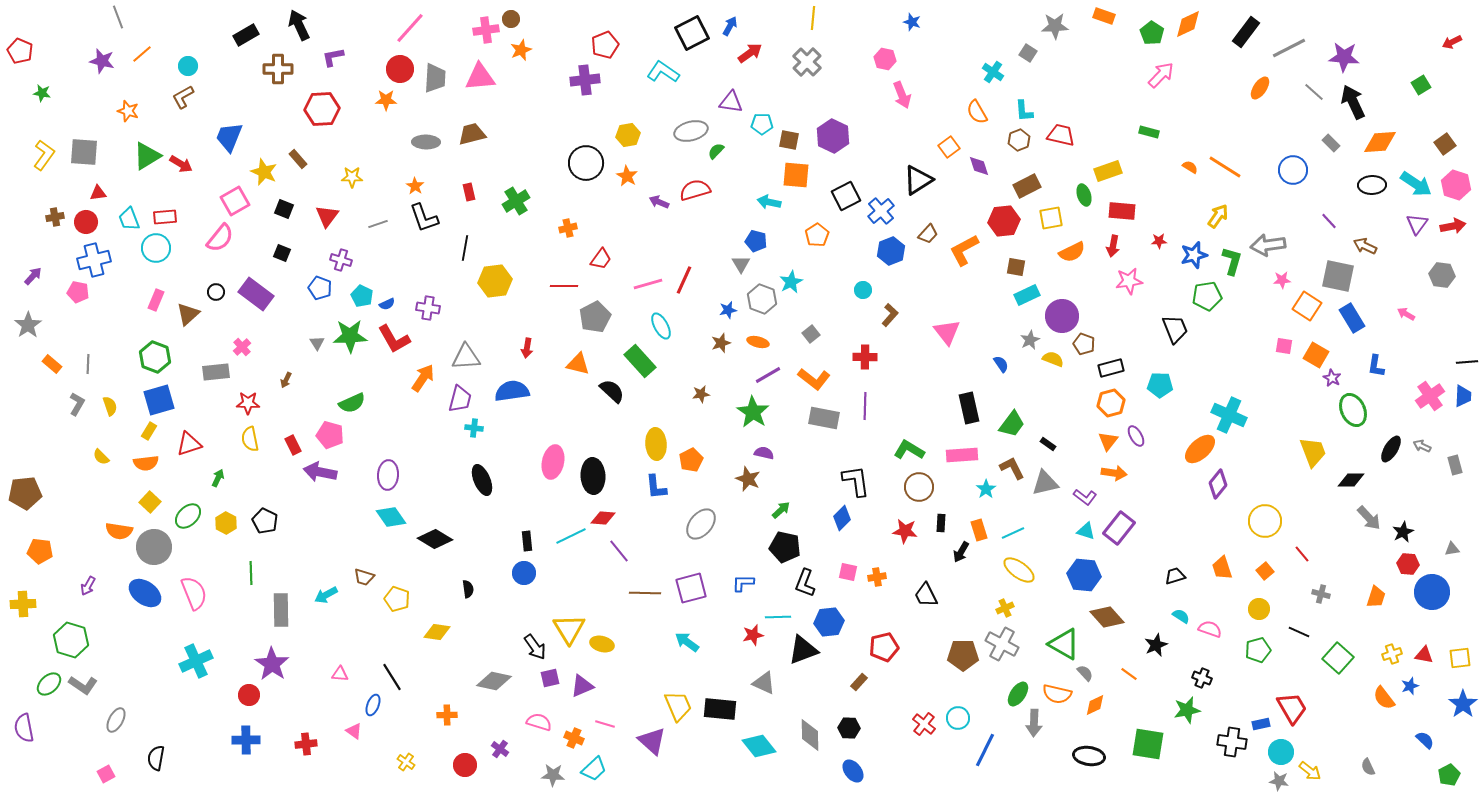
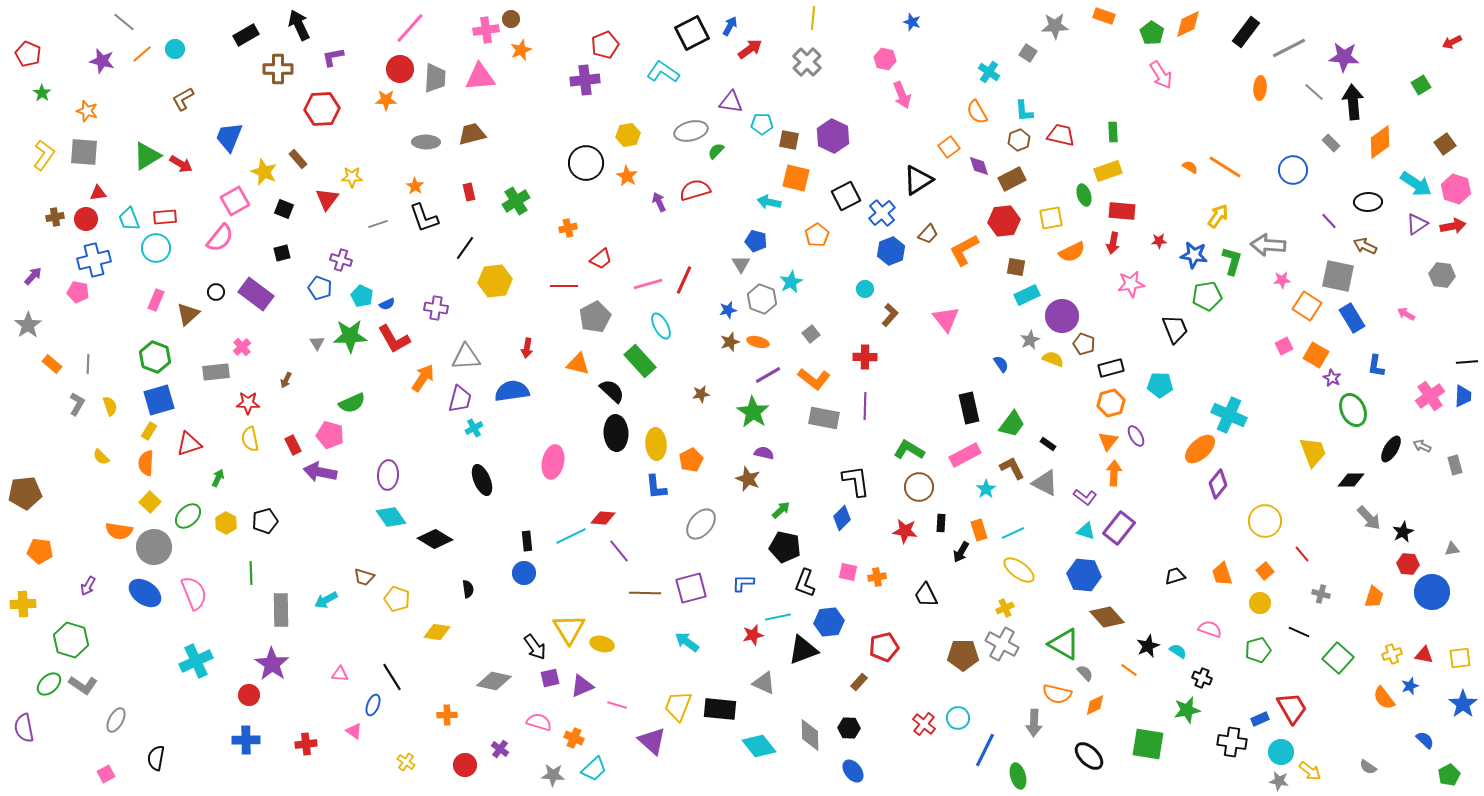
gray line at (118, 17): moved 6 px right, 5 px down; rotated 30 degrees counterclockwise
red pentagon at (20, 51): moved 8 px right, 3 px down
red arrow at (750, 53): moved 4 px up
cyan circle at (188, 66): moved 13 px left, 17 px up
cyan cross at (993, 72): moved 4 px left
pink arrow at (1161, 75): rotated 104 degrees clockwise
orange ellipse at (1260, 88): rotated 30 degrees counterclockwise
green star at (42, 93): rotated 24 degrees clockwise
brown L-shape at (183, 97): moved 2 px down
black arrow at (1353, 102): rotated 20 degrees clockwise
orange star at (128, 111): moved 41 px left
green rectangle at (1149, 132): moved 36 px left; rotated 72 degrees clockwise
orange diamond at (1380, 142): rotated 32 degrees counterclockwise
orange square at (796, 175): moved 3 px down; rotated 8 degrees clockwise
black ellipse at (1372, 185): moved 4 px left, 17 px down
pink hexagon at (1456, 185): moved 4 px down
brown rectangle at (1027, 186): moved 15 px left, 7 px up
purple arrow at (659, 202): rotated 42 degrees clockwise
blue cross at (881, 211): moved 1 px right, 2 px down
red triangle at (327, 216): moved 17 px up
red circle at (86, 222): moved 3 px up
purple triangle at (1417, 224): rotated 20 degrees clockwise
gray arrow at (1268, 245): rotated 12 degrees clockwise
red arrow at (1113, 246): moved 3 px up
black line at (465, 248): rotated 25 degrees clockwise
black square at (282, 253): rotated 36 degrees counterclockwise
blue star at (1194, 255): rotated 24 degrees clockwise
red trapezoid at (601, 259): rotated 15 degrees clockwise
pink star at (1129, 281): moved 2 px right, 3 px down
cyan circle at (863, 290): moved 2 px right, 1 px up
purple cross at (428, 308): moved 8 px right
pink triangle at (947, 332): moved 1 px left, 13 px up
brown star at (721, 343): moved 9 px right, 1 px up
pink square at (1284, 346): rotated 36 degrees counterclockwise
cyan cross at (474, 428): rotated 36 degrees counterclockwise
pink rectangle at (962, 455): moved 3 px right; rotated 24 degrees counterclockwise
orange semicircle at (146, 463): rotated 100 degrees clockwise
orange arrow at (1114, 473): rotated 95 degrees counterclockwise
black ellipse at (593, 476): moved 23 px right, 43 px up
gray triangle at (1045, 483): rotated 40 degrees clockwise
black pentagon at (265, 521): rotated 30 degrees clockwise
orange trapezoid at (1222, 568): moved 6 px down
cyan arrow at (326, 595): moved 5 px down
orange trapezoid at (1376, 597): moved 2 px left
yellow circle at (1259, 609): moved 1 px right, 6 px up
cyan semicircle at (1181, 616): moved 3 px left, 35 px down
cyan line at (778, 617): rotated 10 degrees counterclockwise
black star at (1156, 645): moved 8 px left, 1 px down
orange line at (1129, 674): moved 4 px up
green ellipse at (1018, 694): moved 82 px down; rotated 50 degrees counterclockwise
yellow trapezoid at (678, 706): rotated 136 degrees counterclockwise
pink line at (605, 724): moved 12 px right, 19 px up
blue rectangle at (1261, 724): moved 1 px left, 5 px up; rotated 12 degrees counterclockwise
black ellipse at (1089, 756): rotated 36 degrees clockwise
gray semicircle at (1368, 767): rotated 30 degrees counterclockwise
